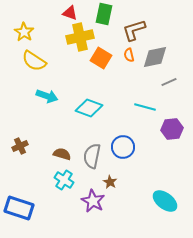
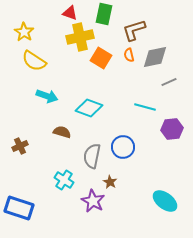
brown semicircle: moved 22 px up
